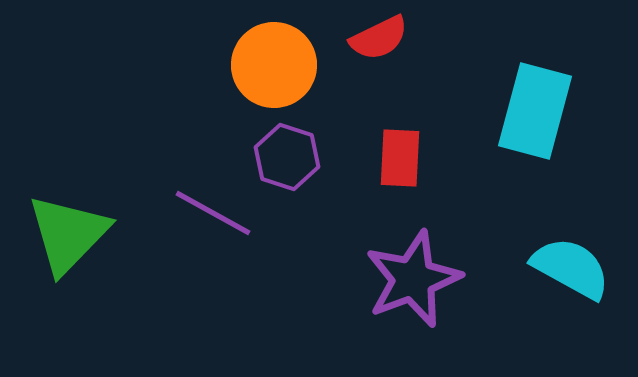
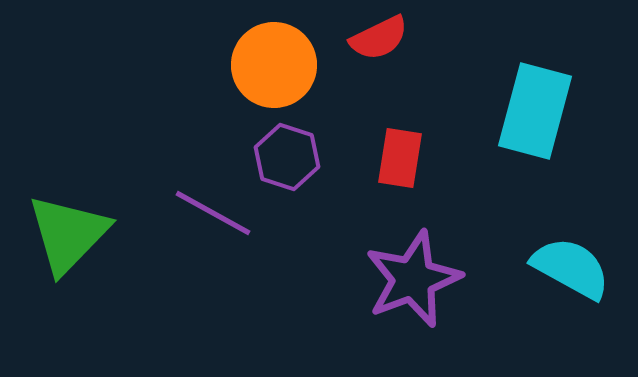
red rectangle: rotated 6 degrees clockwise
